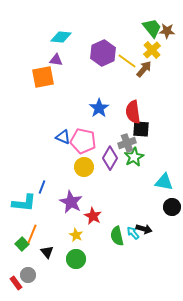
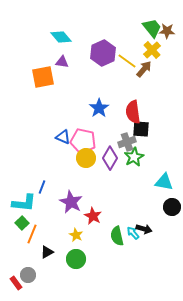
cyan diamond: rotated 45 degrees clockwise
purple triangle: moved 6 px right, 2 px down
gray cross: moved 1 px up
yellow circle: moved 2 px right, 9 px up
green square: moved 21 px up
black triangle: rotated 40 degrees clockwise
